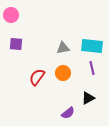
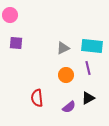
pink circle: moved 1 px left
purple square: moved 1 px up
gray triangle: rotated 16 degrees counterclockwise
purple line: moved 4 px left
orange circle: moved 3 px right, 2 px down
red semicircle: moved 21 px down; rotated 42 degrees counterclockwise
purple semicircle: moved 1 px right, 6 px up
